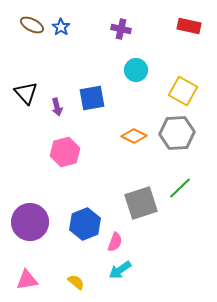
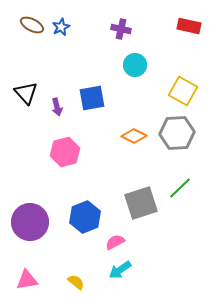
blue star: rotated 12 degrees clockwise
cyan circle: moved 1 px left, 5 px up
blue hexagon: moved 7 px up
pink semicircle: rotated 138 degrees counterclockwise
